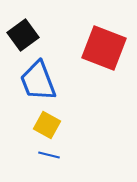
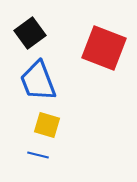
black square: moved 7 px right, 2 px up
yellow square: rotated 12 degrees counterclockwise
blue line: moved 11 px left
